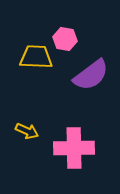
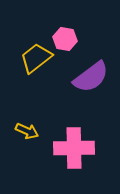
yellow trapezoid: moved 1 px down; rotated 40 degrees counterclockwise
purple semicircle: moved 2 px down
